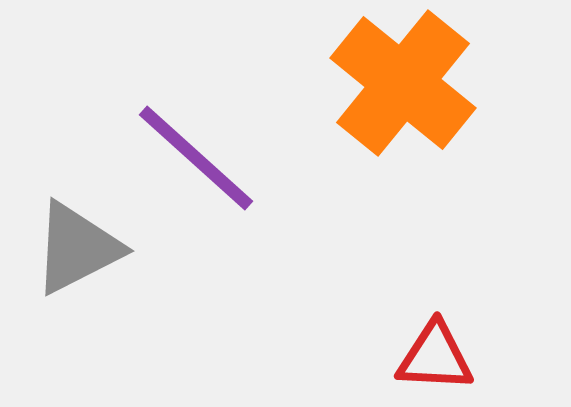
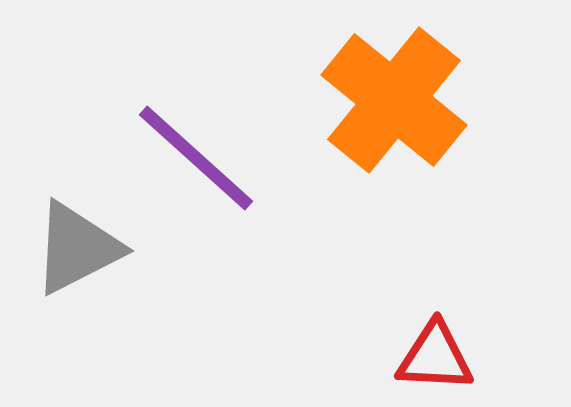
orange cross: moved 9 px left, 17 px down
